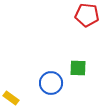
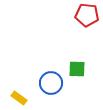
green square: moved 1 px left, 1 px down
yellow rectangle: moved 8 px right
